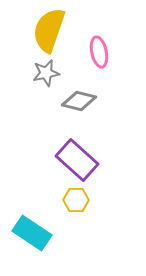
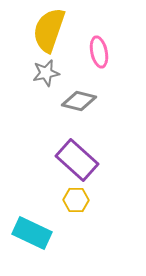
cyan rectangle: rotated 9 degrees counterclockwise
